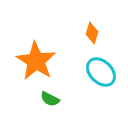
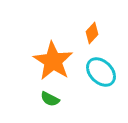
orange diamond: rotated 25 degrees clockwise
orange star: moved 17 px right
